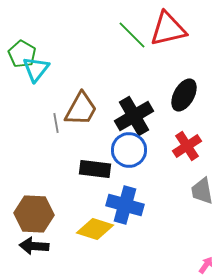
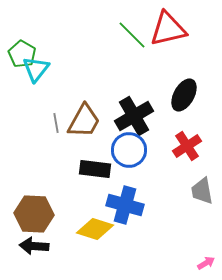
brown trapezoid: moved 3 px right, 12 px down
pink arrow: moved 2 px up; rotated 24 degrees clockwise
